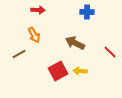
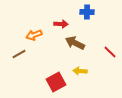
red arrow: moved 23 px right, 14 px down
orange arrow: rotated 98 degrees clockwise
red square: moved 2 px left, 11 px down
